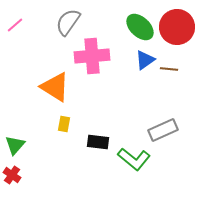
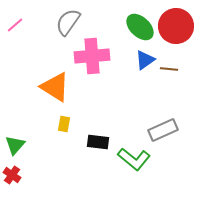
red circle: moved 1 px left, 1 px up
